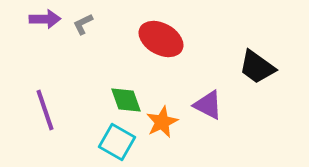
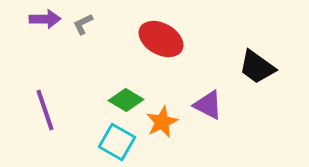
green diamond: rotated 40 degrees counterclockwise
